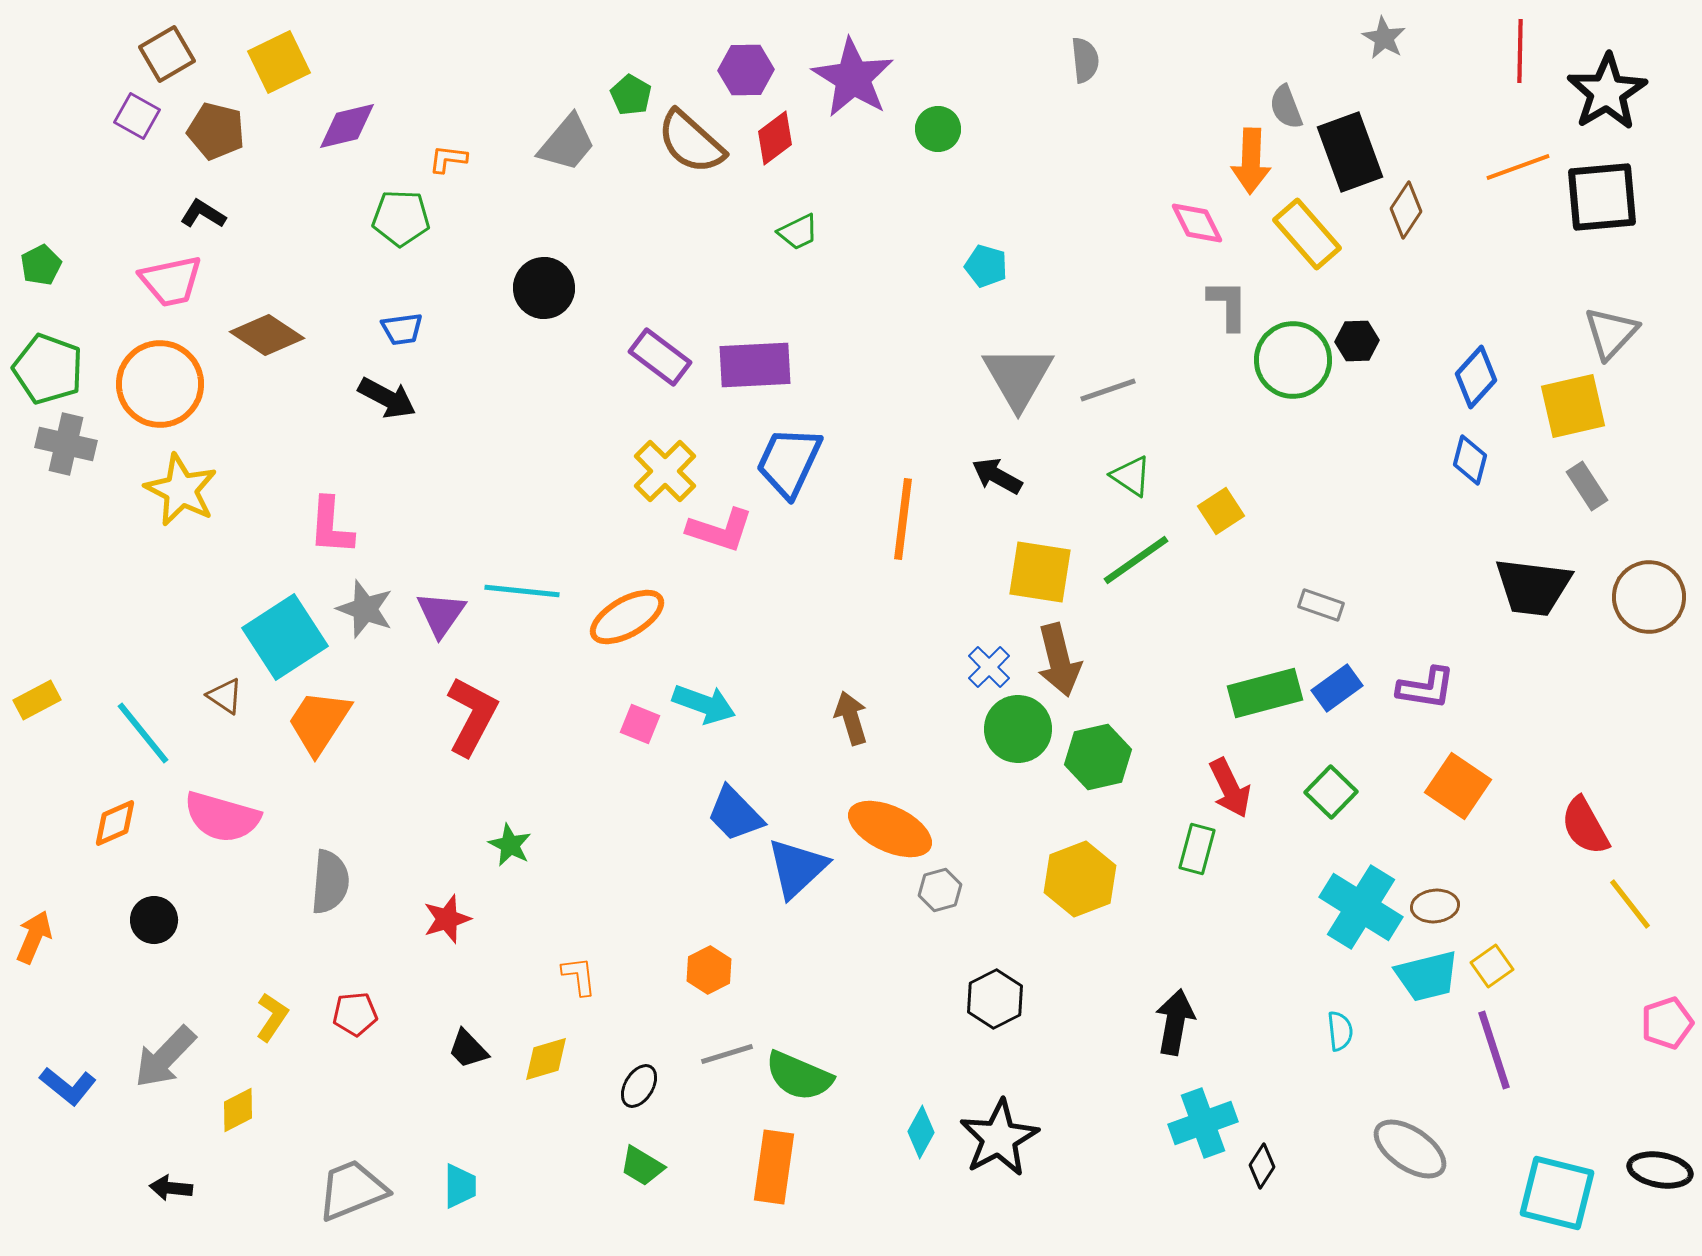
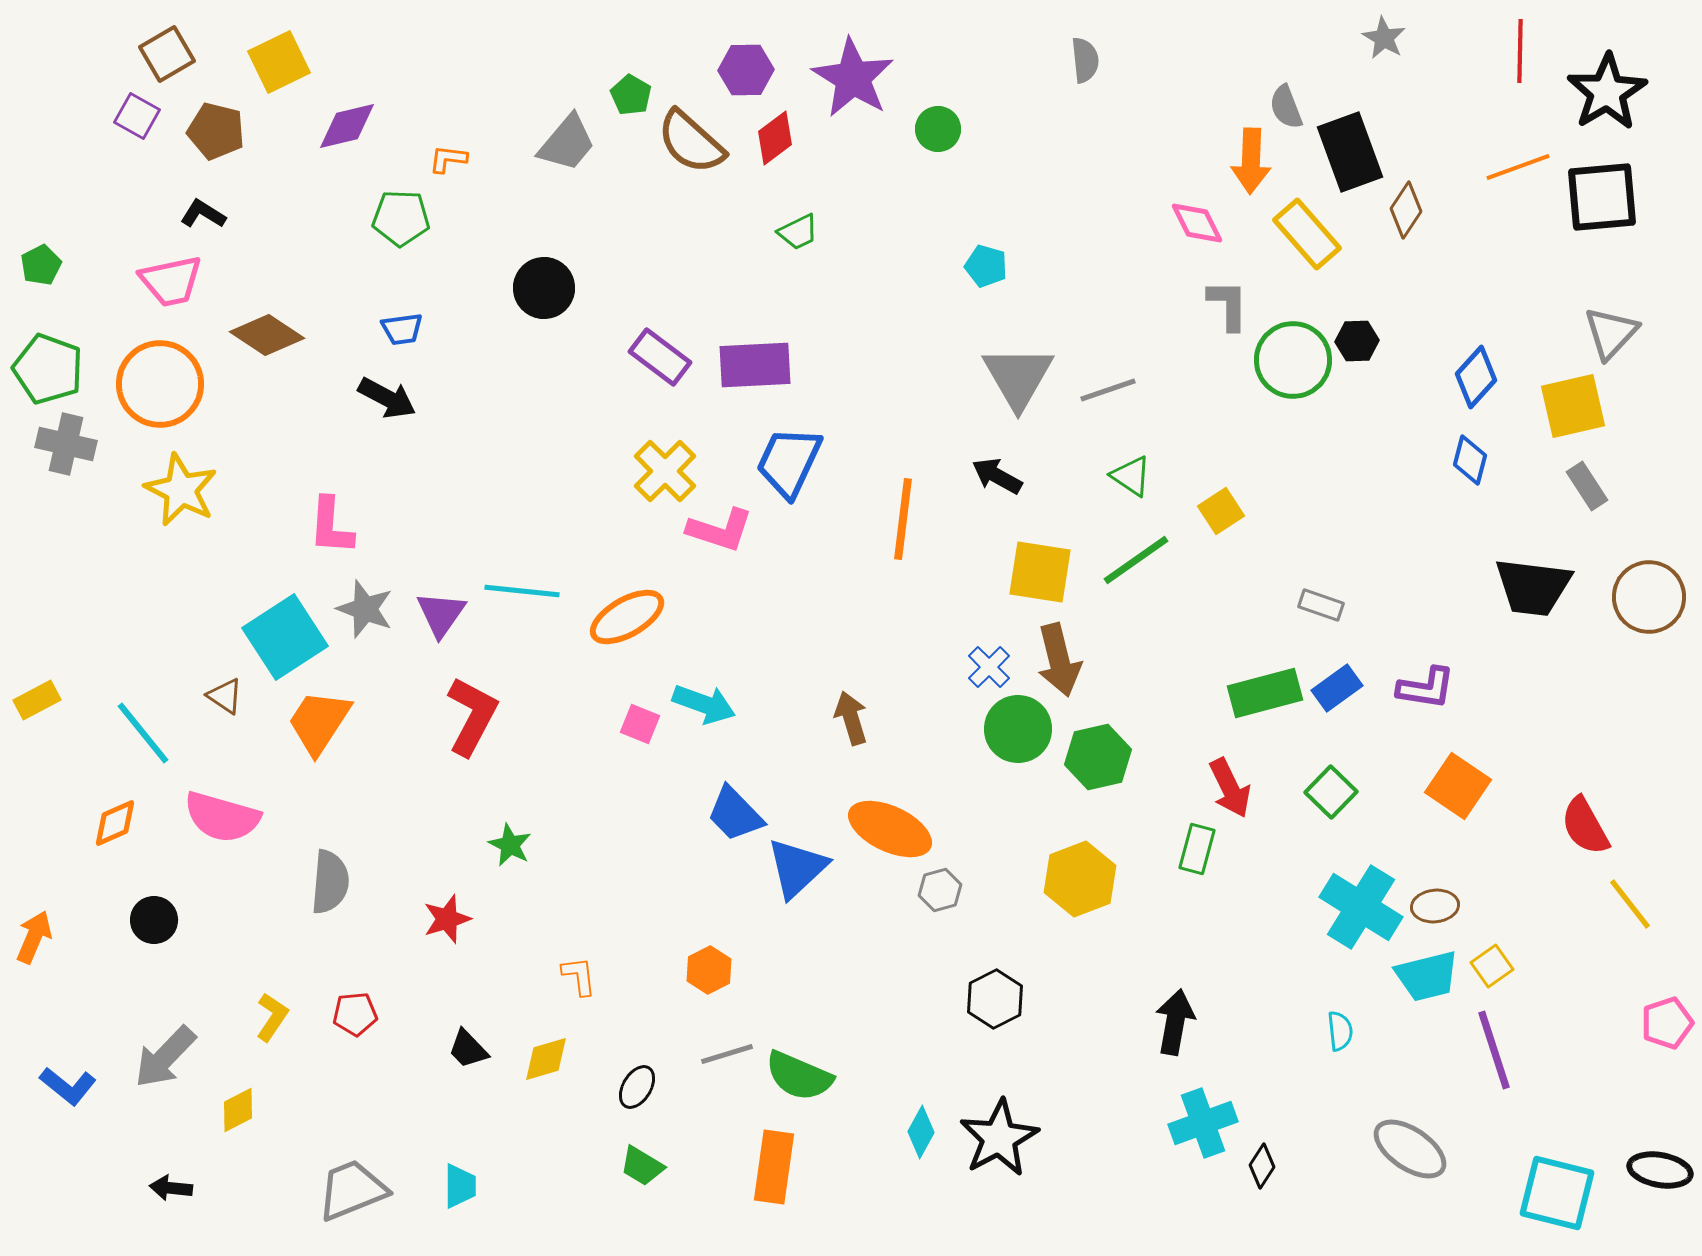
black ellipse at (639, 1086): moved 2 px left, 1 px down
